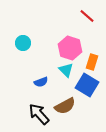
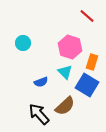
pink hexagon: moved 1 px up
cyan triangle: moved 1 px left, 2 px down
brown semicircle: rotated 15 degrees counterclockwise
